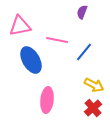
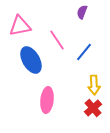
pink line: rotated 45 degrees clockwise
yellow arrow: rotated 60 degrees clockwise
